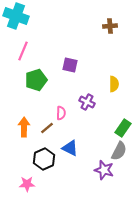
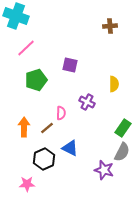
pink line: moved 3 px right, 3 px up; rotated 24 degrees clockwise
gray semicircle: moved 3 px right, 1 px down
